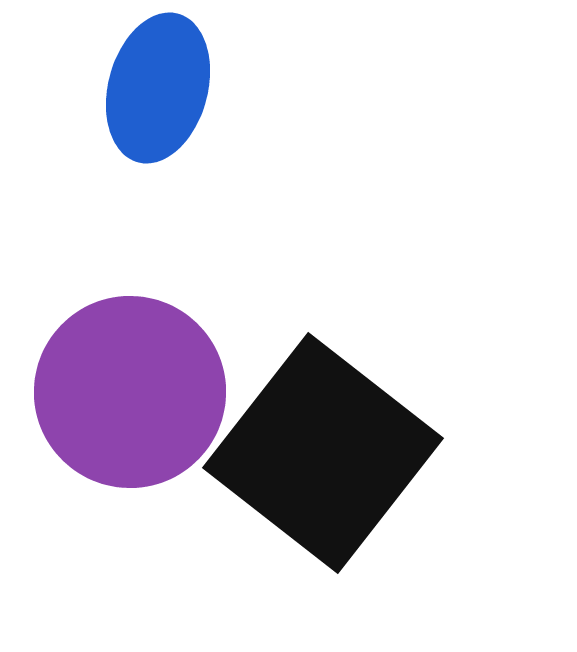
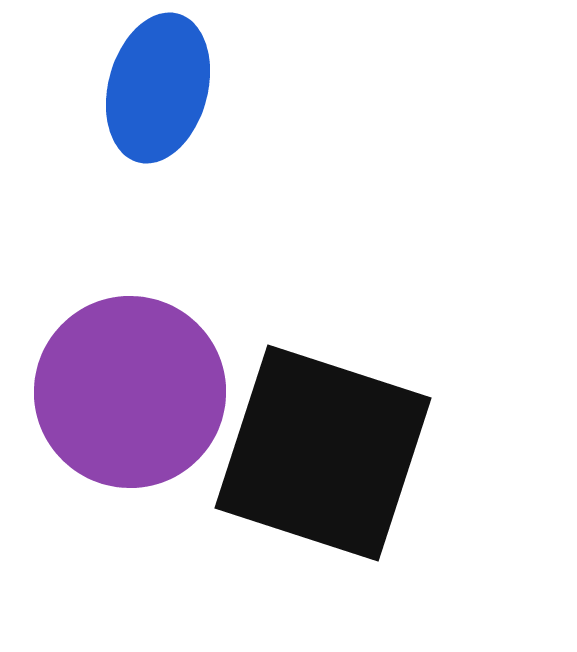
black square: rotated 20 degrees counterclockwise
